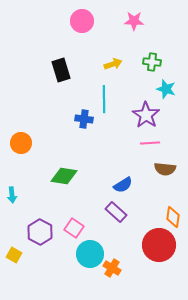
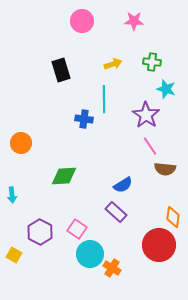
pink line: moved 3 px down; rotated 60 degrees clockwise
green diamond: rotated 12 degrees counterclockwise
pink square: moved 3 px right, 1 px down
